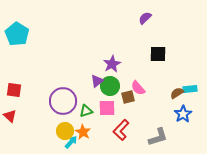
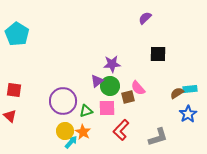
purple star: rotated 24 degrees clockwise
blue star: moved 5 px right
